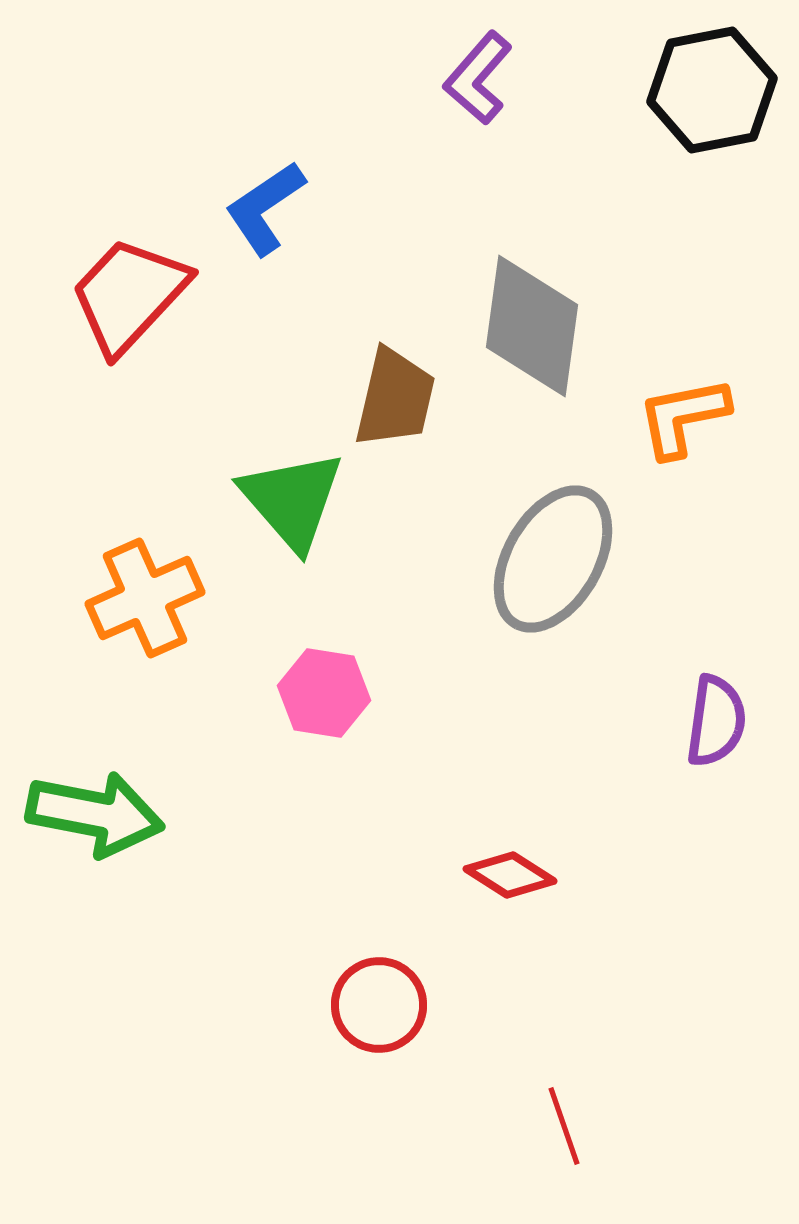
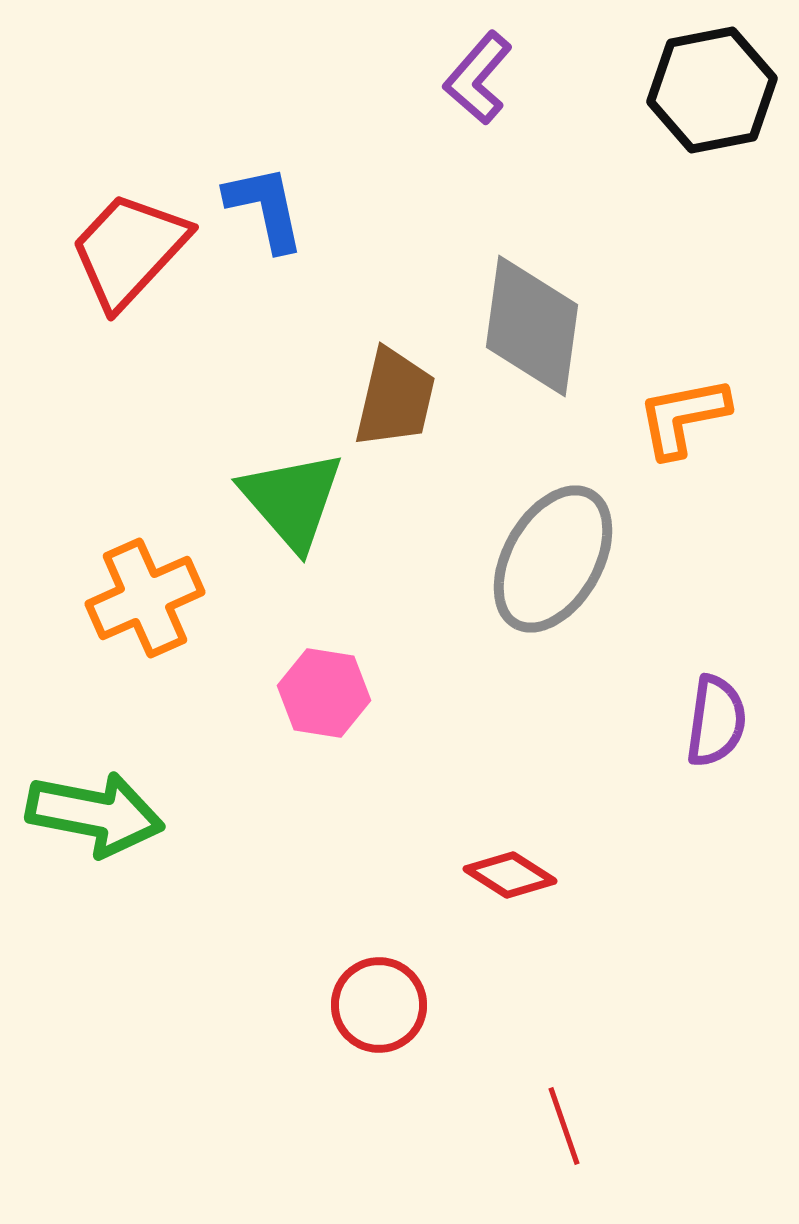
blue L-shape: rotated 112 degrees clockwise
red trapezoid: moved 45 px up
